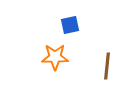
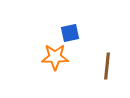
blue square: moved 8 px down
